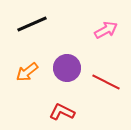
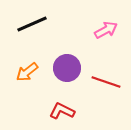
red line: rotated 8 degrees counterclockwise
red L-shape: moved 1 px up
